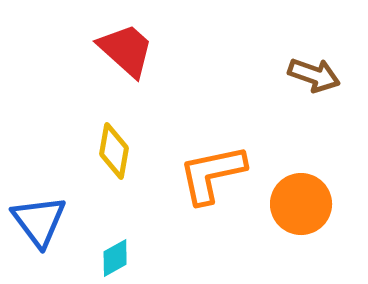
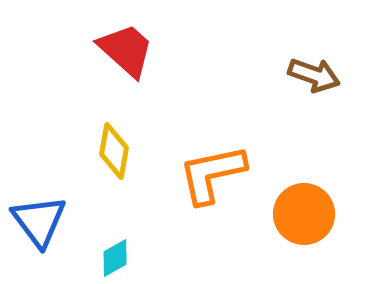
orange circle: moved 3 px right, 10 px down
